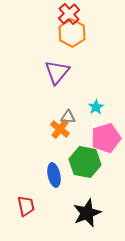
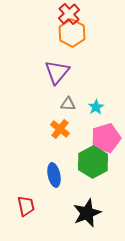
gray triangle: moved 13 px up
green hexagon: moved 8 px right; rotated 20 degrees clockwise
